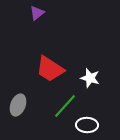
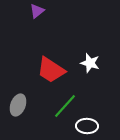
purple triangle: moved 2 px up
red trapezoid: moved 1 px right, 1 px down
white star: moved 15 px up
white ellipse: moved 1 px down
